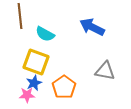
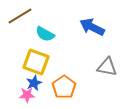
brown line: rotated 65 degrees clockwise
gray triangle: moved 2 px right, 4 px up
